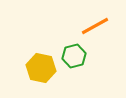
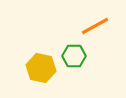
green hexagon: rotated 15 degrees clockwise
